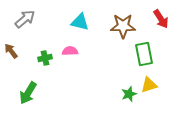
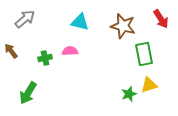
brown star: rotated 15 degrees clockwise
